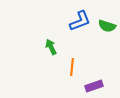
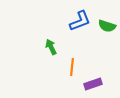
purple rectangle: moved 1 px left, 2 px up
